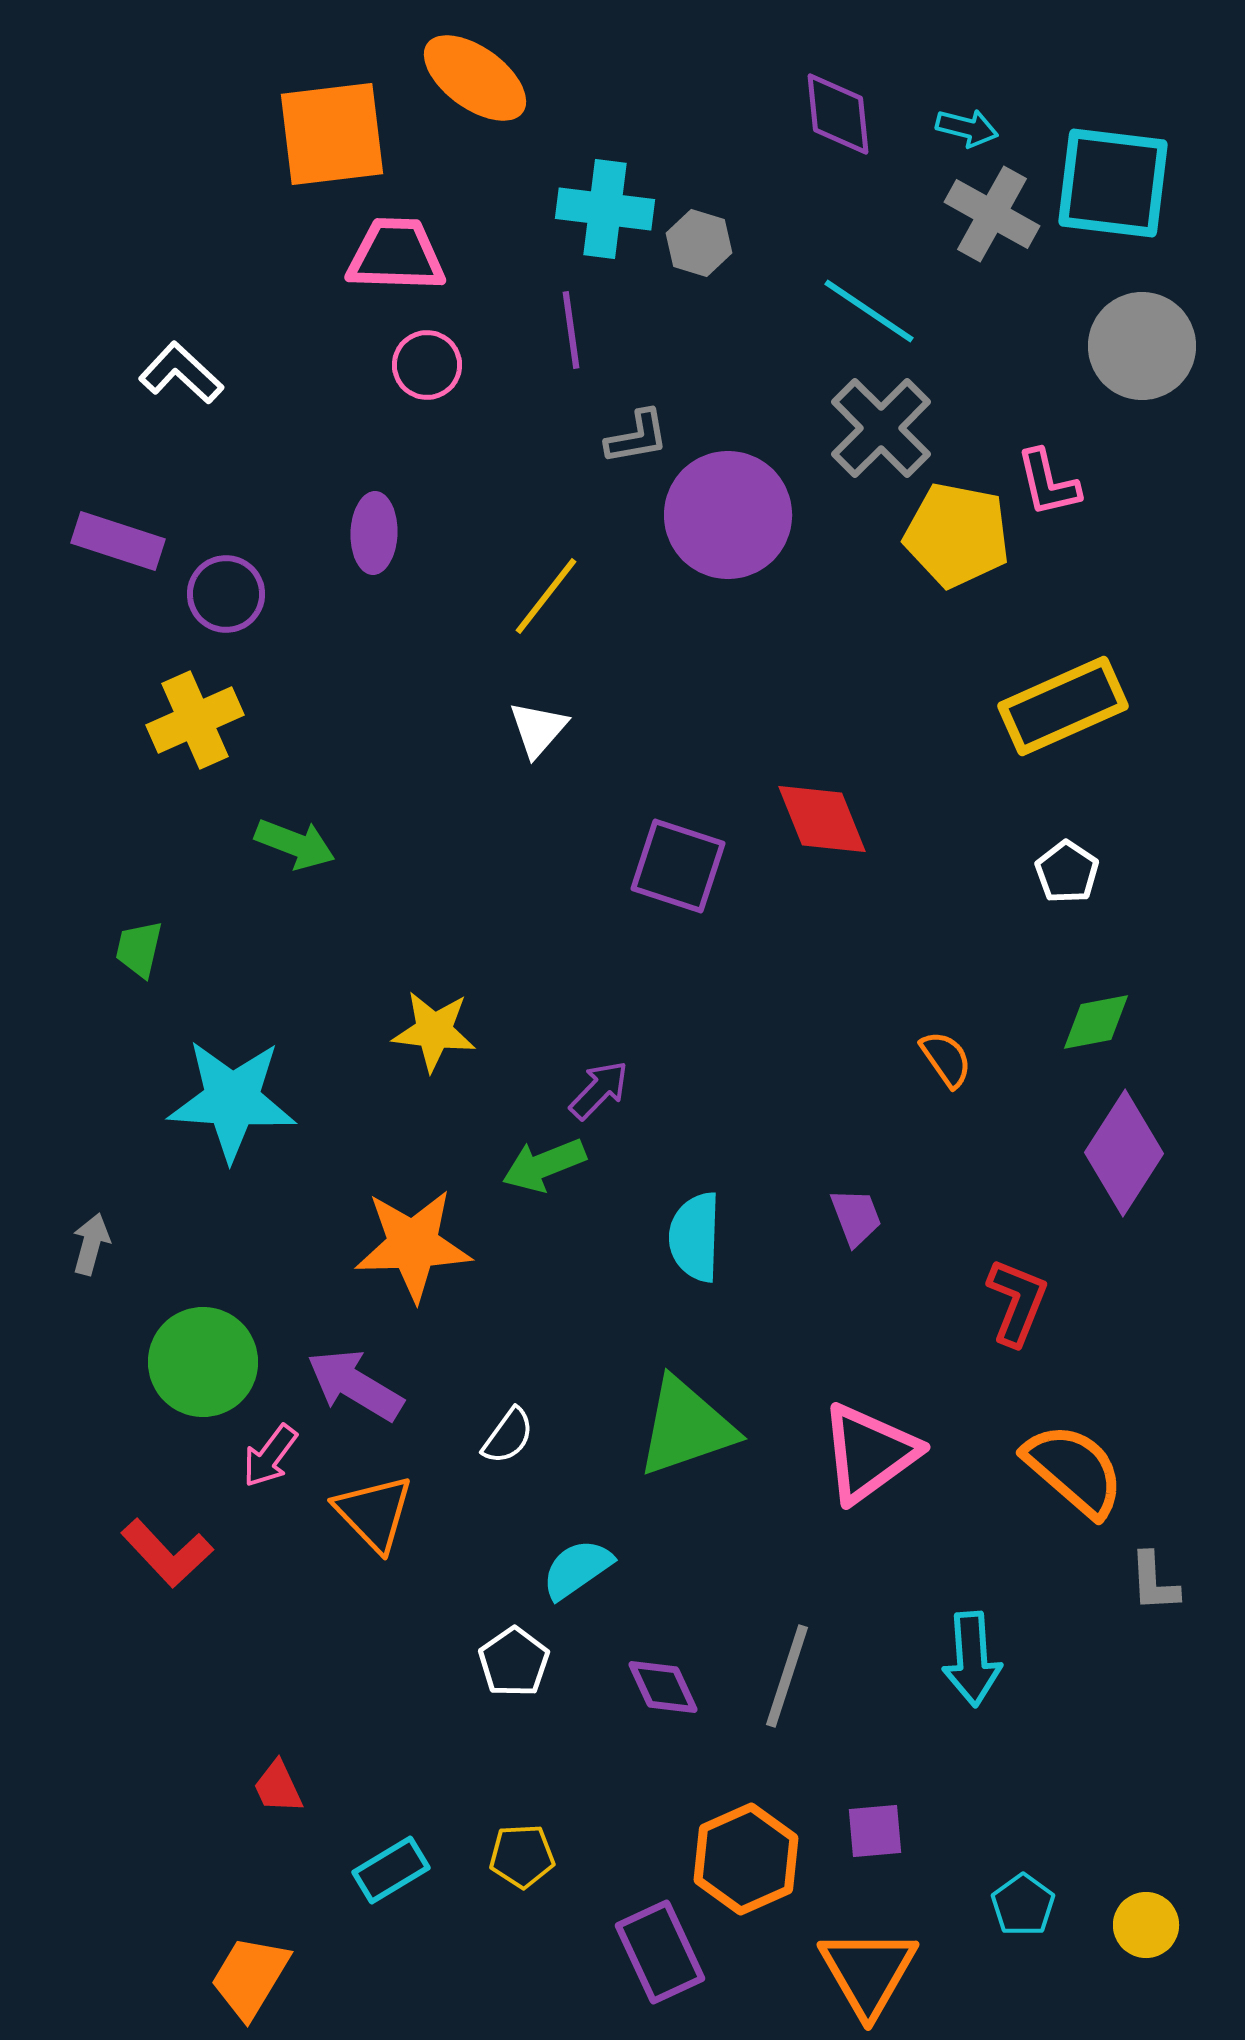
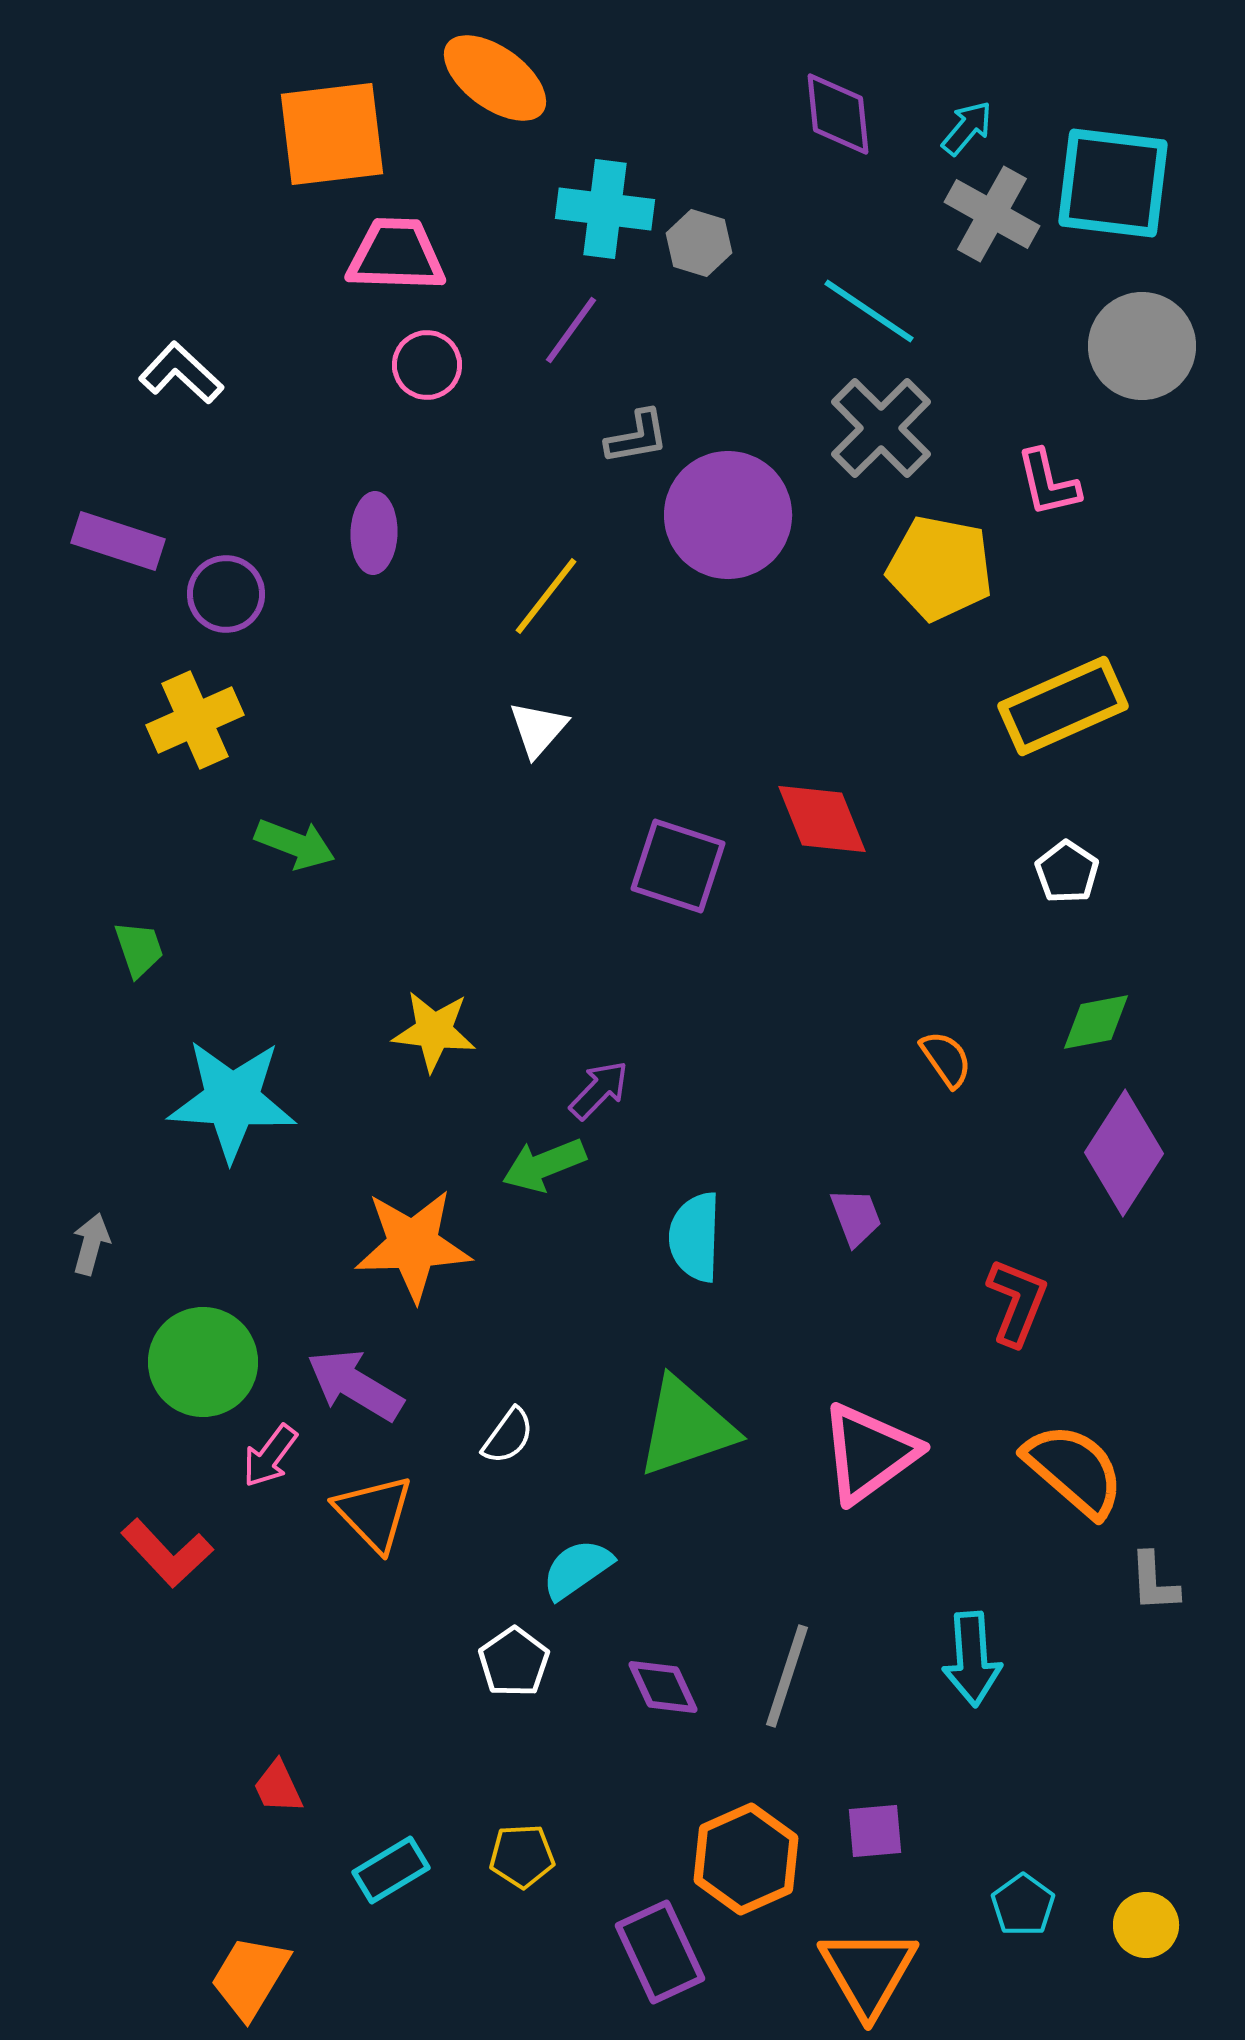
orange ellipse at (475, 78): moved 20 px right
cyan arrow at (967, 128): rotated 64 degrees counterclockwise
purple line at (571, 330): rotated 44 degrees clockwise
yellow pentagon at (957, 535): moved 17 px left, 33 px down
green trapezoid at (139, 949): rotated 148 degrees clockwise
